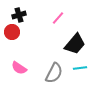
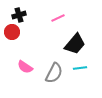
pink line: rotated 24 degrees clockwise
pink semicircle: moved 6 px right, 1 px up
